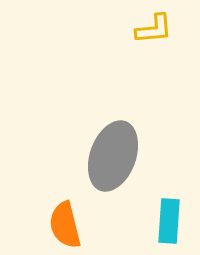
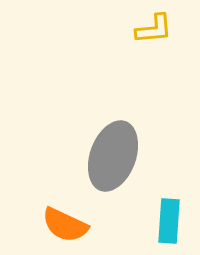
orange semicircle: rotated 51 degrees counterclockwise
